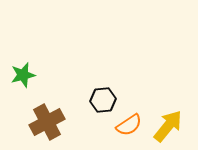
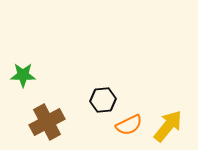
green star: rotated 15 degrees clockwise
orange semicircle: rotated 8 degrees clockwise
